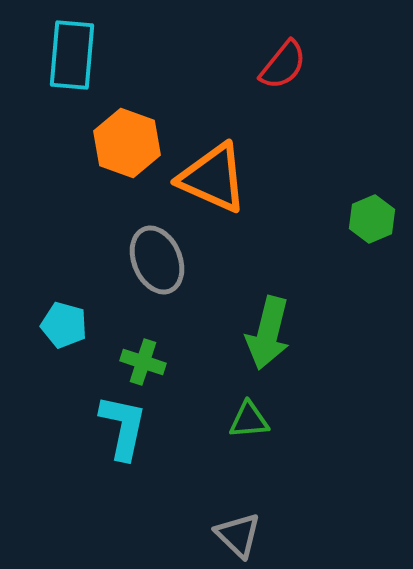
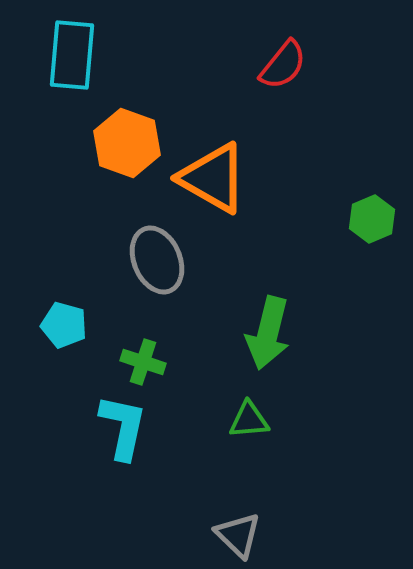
orange triangle: rotated 6 degrees clockwise
